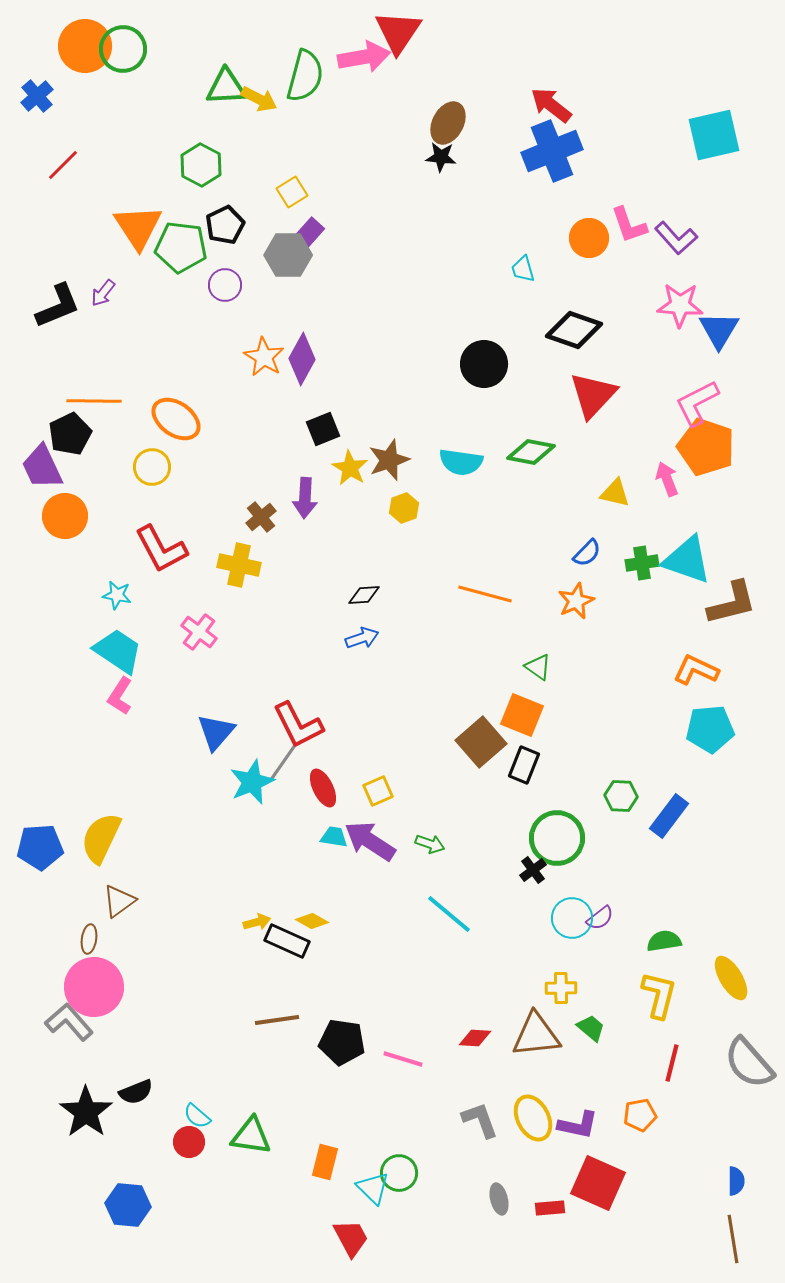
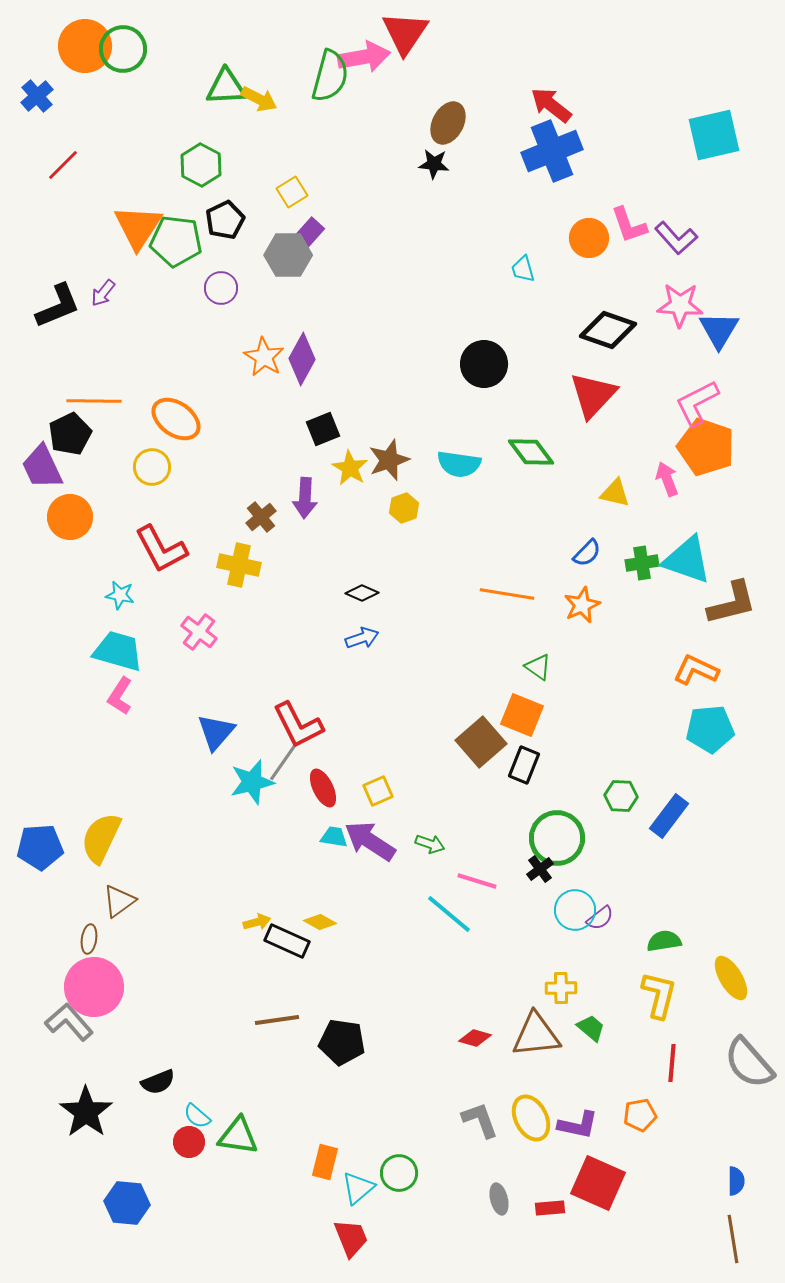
red triangle at (398, 32): moved 7 px right, 1 px down
green semicircle at (305, 76): moved 25 px right
black star at (441, 157): moved 7 px left, 7 px down
black pentagon at (225, 225): moved 5 px up
orange triangle at (138, 227): rotated 6 degrees clockwise
green pentagon at (181, 247): moved 5 px left, 6 px up
purple circle at (225, 285): moved 4 px left, 3 px down
black diamond at (574, 330): moved 34 px right
green diamond at (531, 452): rotated 42 degrees clockwise
cyan semicircle at (461, 462): moved 2 px left, 2 px down
orange circle at (65, 516): moved 5 px right, 1 px down
orange line at (485, 594): moved 22 px right; rotated 6 degrees counterclockwise
cyan star at (117, 595): moved 3 px right
black diamond at (364, 595): moved 2 px left, 2 px up; rotated 28 degrees clockwise
orange star at (576, 601): moved 6 px right, 4 px down
cyan trapezoid at (118, 651): rotated 18 degrees counterclockwise
cyan star at (252, 782): rotated 9 degrees clockwise
black cross at (533, 870): moved 7 px right, 1 px up
cyan circle at (572, 918): moved 3 px right, 8 px up
yellow diamond at (312, 921): moved 8 px right, 1 px down
red diamond at (475, 1038): rotated 12 degrees clockwise
pink line at (403, 1059): moved 74 px right, 178 px up
red line at (672, 1063): rotated 9 degrees counterclockwise
black semicircle at (136, 1092): moved 22 px right, 10 px up
yellow ellipse at (533, 1118): moved 2 px left
green triangle at (251, 1136): moved 13 px left
cyan triangle at (373, 1188): moved 15 px left; rotated 36 degrees clockwise
blue hexagon at (128, 1205): moved 1 px left, 2 px up
red trapezoid at (351, 1238): rotated 6 degrees clockwise
